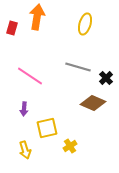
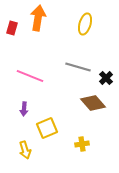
orange arrow: moved 1 px right, 1 px down
pink line: rotated 12 degrees counterclockwise
brown diamond: rotated 25 degrees clockwise
yellow square: rotated 10 degrees counterclockwise
yellow cross: moved 12 px right, 2 px up; rotated 24 degrees clockwise
